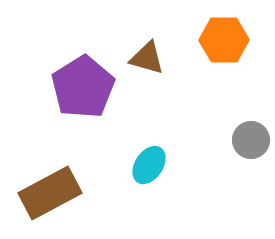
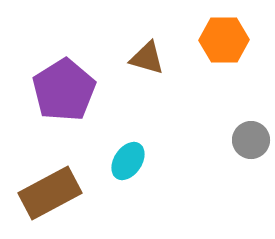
purple pentagon: moved 19 px left, 3 px down
cyan ellipse: moved 21 px left, 4 px up
